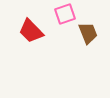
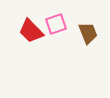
pink square: moved 9 px left, 10 px down
